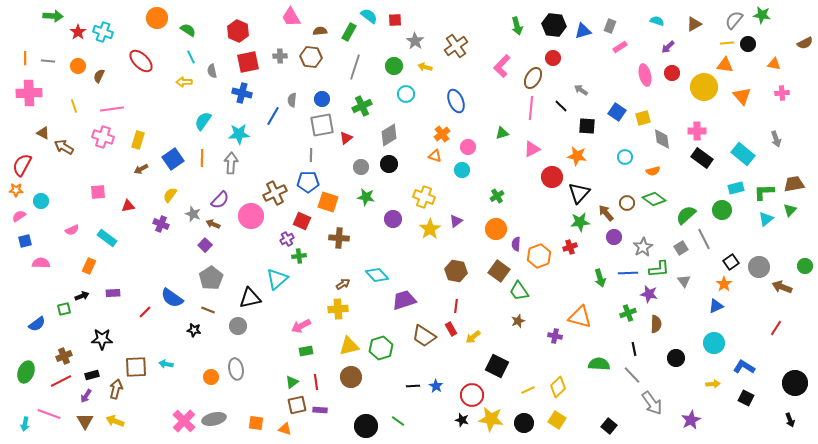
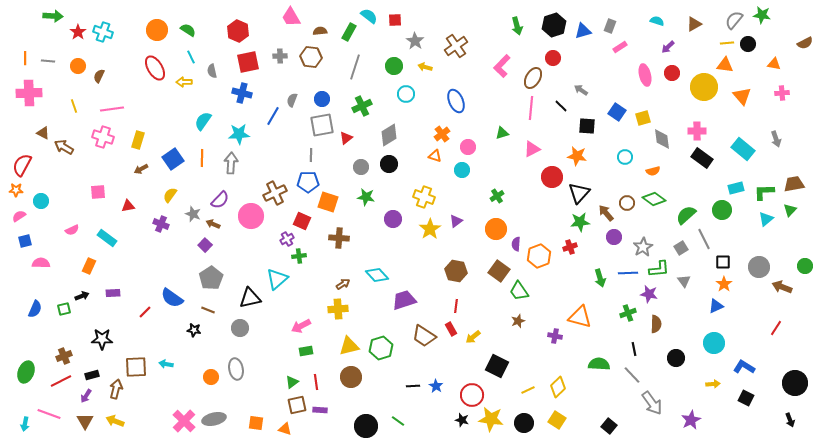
orange circle at (157, 18): moved 12 px down
black hexagon at (554, 25): rotated 25 degrees counterclockwise
red ellipse at (141, 61): moved 14 px right, 7 px down; rotated 15 degrees clockwise
gray semicircle at (292, 100): rotated 16 degrees clockwise
cyan rectangle at (743, 154): moved 5 px up
black square at (731, 262): moved 8 px left; rotated 35 degrees clockwise
blue semicircle at (37, 324): moved 2 px left, 15 px up; rotated 30 degrees counterclockwise
gray circle at (238, 326): moved 2 px right, 2 px down
